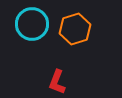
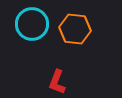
orange hexagon: rotated 24 degrees clockwise
